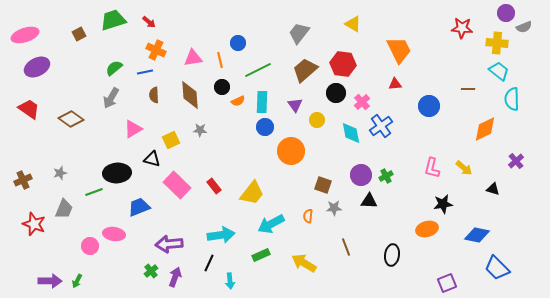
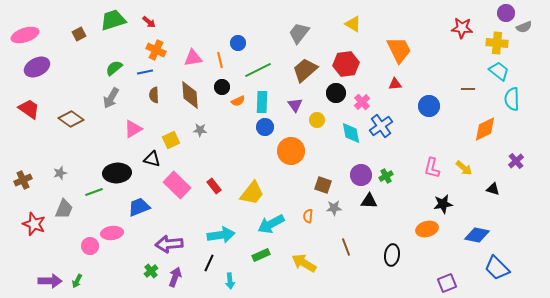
red hexagon at (343, 64): moved 3 px right; rotated 15 degrees counterclockwise
pink ellipse at (114, 234): moved 2 px left, 1 px up; rotated 15 degrees counterclockwise
